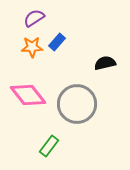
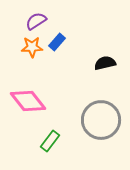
purple semicircle: moved 2 px right, 3 px down
pink diamond: moved 6 px down
gray circle: moved 24 px right, 16 px down
green rectangle: moved 1 px right, 5 px up
